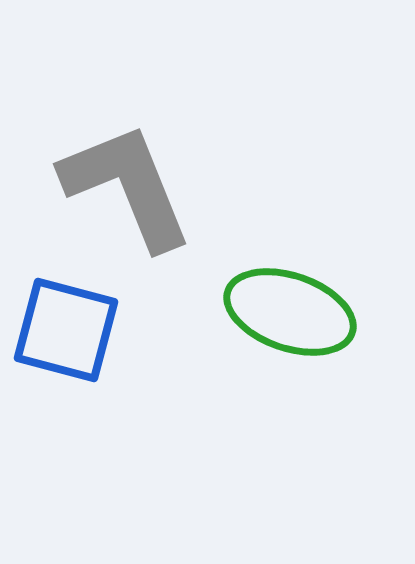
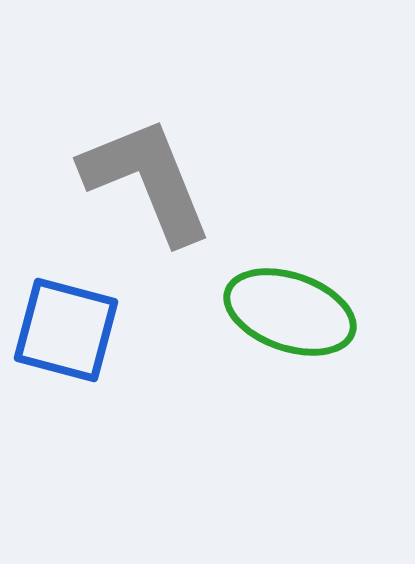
gray L-shape: moved 20 px right, 6 px up
